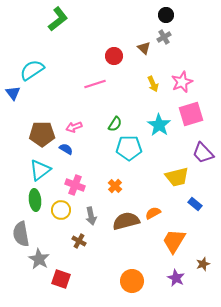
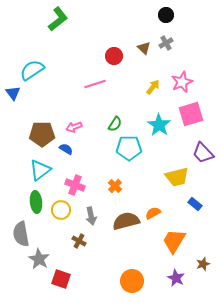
gray cross: moved 2 px right, 6 px down
yellow arrow: moved 3 px down; rotated 119 degrees counterclockwise
green ellipse: moved 1 px right, 2 px down
